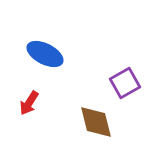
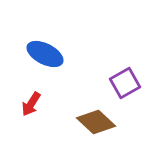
red arrow: moved 2 px right, 1 px down
brown diamond: rotated 33 degrees counterclockwise
